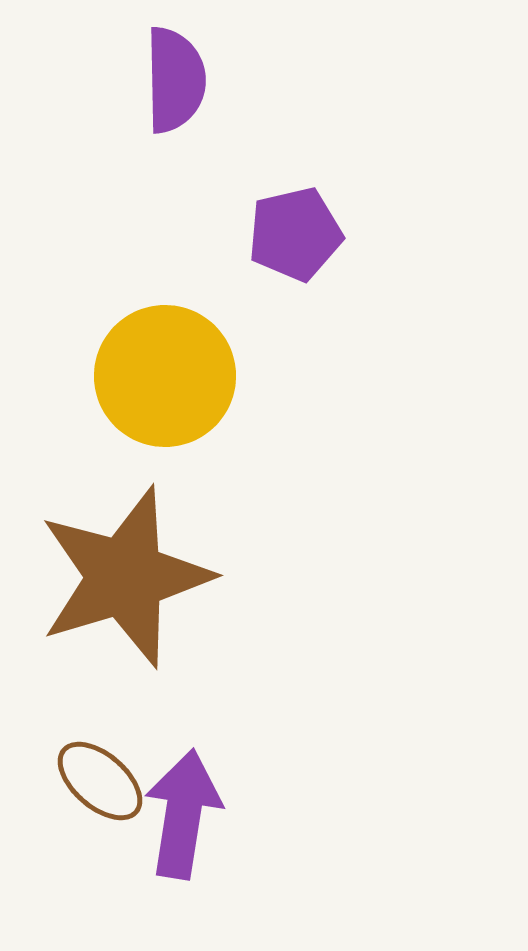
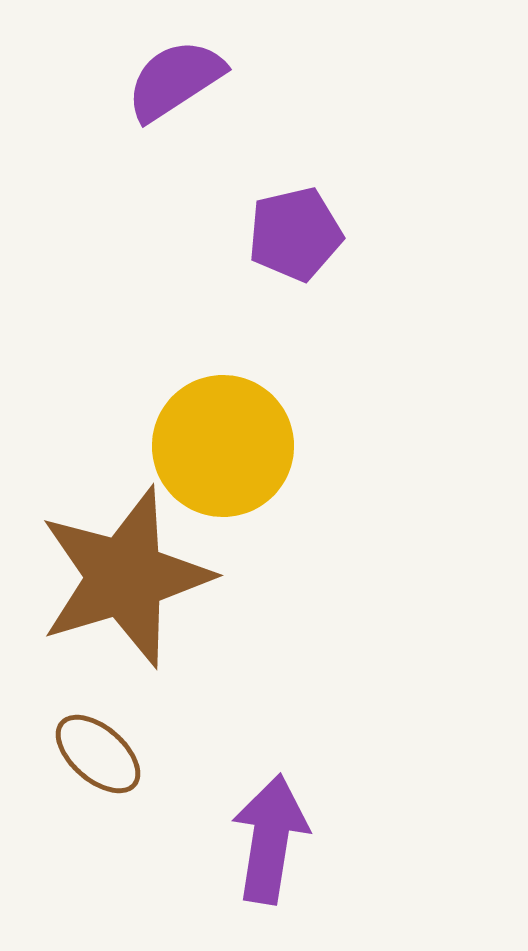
purple semicircle: rotated 122 degrees counterclockwise
yellow circle: moved 58 px right, 70 px down
brown ellipse: moved 2 px left, 27 px up
purple arrow: moved 87 px right, 25 px down
